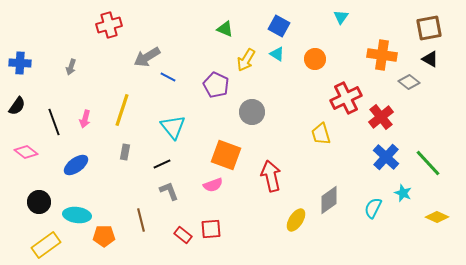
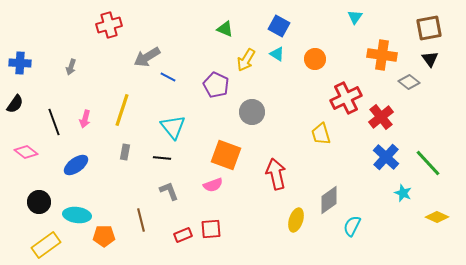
cyan triangle at (341, 17): moved 14 px right
black triangle at (430, 59): rotated 24 degrees clockwise
black semicircle at (17, 106): moved 2 px left, 2 px up
black line at (162, 164): moved 6 px up; rotated 30 degrees clockwise
red arrow at (271, 176): moved 5 px right, 2 px up
cyan semicircle at (373, 208): moved 21 px left, 18 px down
yellow ellipse at (296, 220): rotated 15 degrees counterclockwise
red rectangle at (183, 235): rotated 60 degrees counterclockwise
